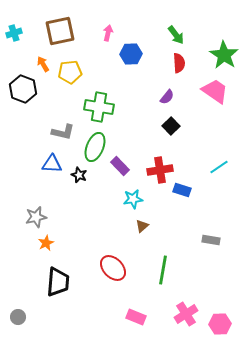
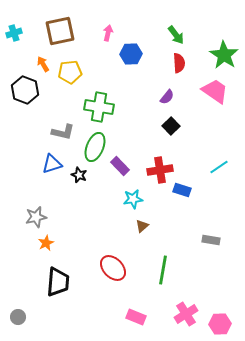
black hexagon: moved 2 px right, 1 px down
blue triangle: rotated 20 degrees counterclockwise
